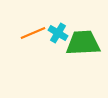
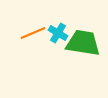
green trapezoid: rotated 12 degrees clockwise
